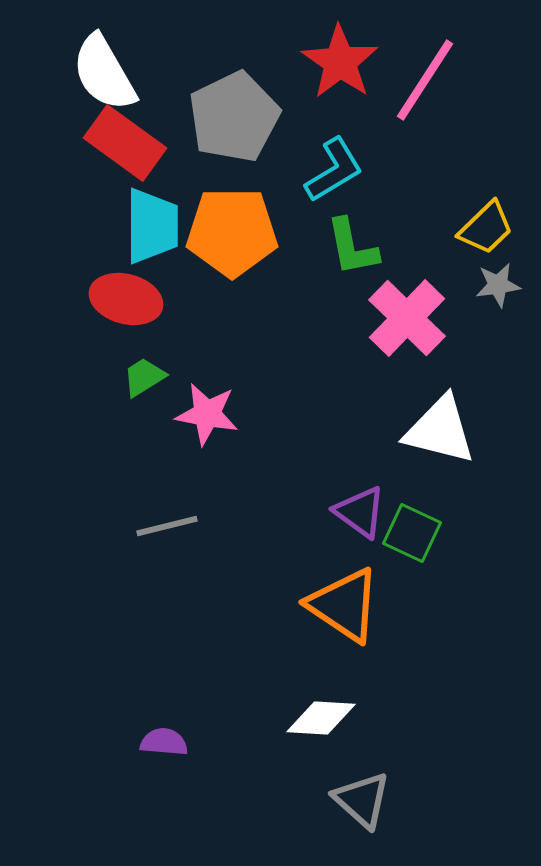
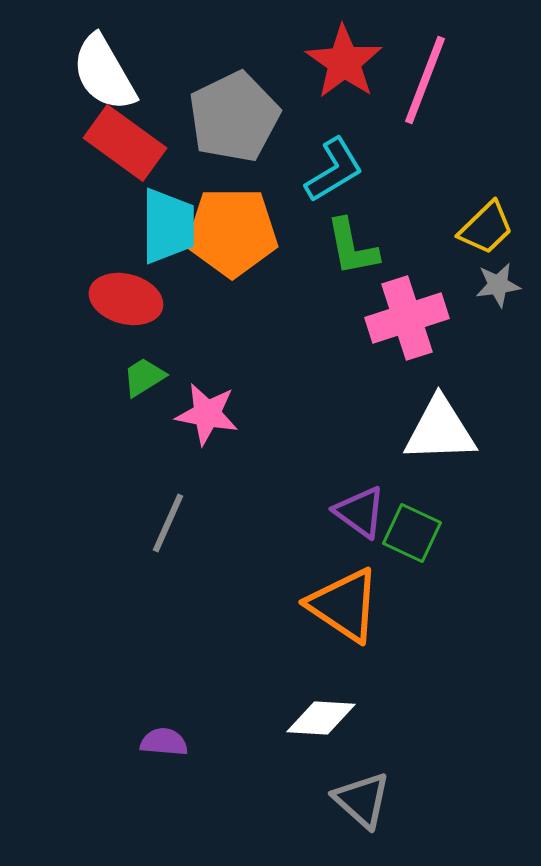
red star: moved 4 px right
pink line: rotated 12 degrees counterclockwise
cyan trapezoid: moved 16 px right
pink cross: rotated 28 degrees clockwise
white triangle: rotated 16 degrees counterclockwise
gray line: moved 1 px right, 3 px up; rotated 52 degrees counterclockwise
